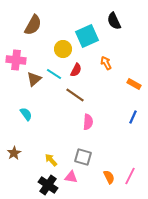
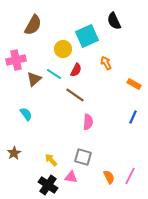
pink cross: rotated 18 degrees counterclockwise
